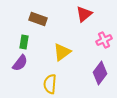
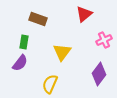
yellow triangle: rotated 18 degrees counterclockwise
purple diamond: moved 1 px left, 1 px down
yellow semicircle: rotated 18 degrees clockwise
